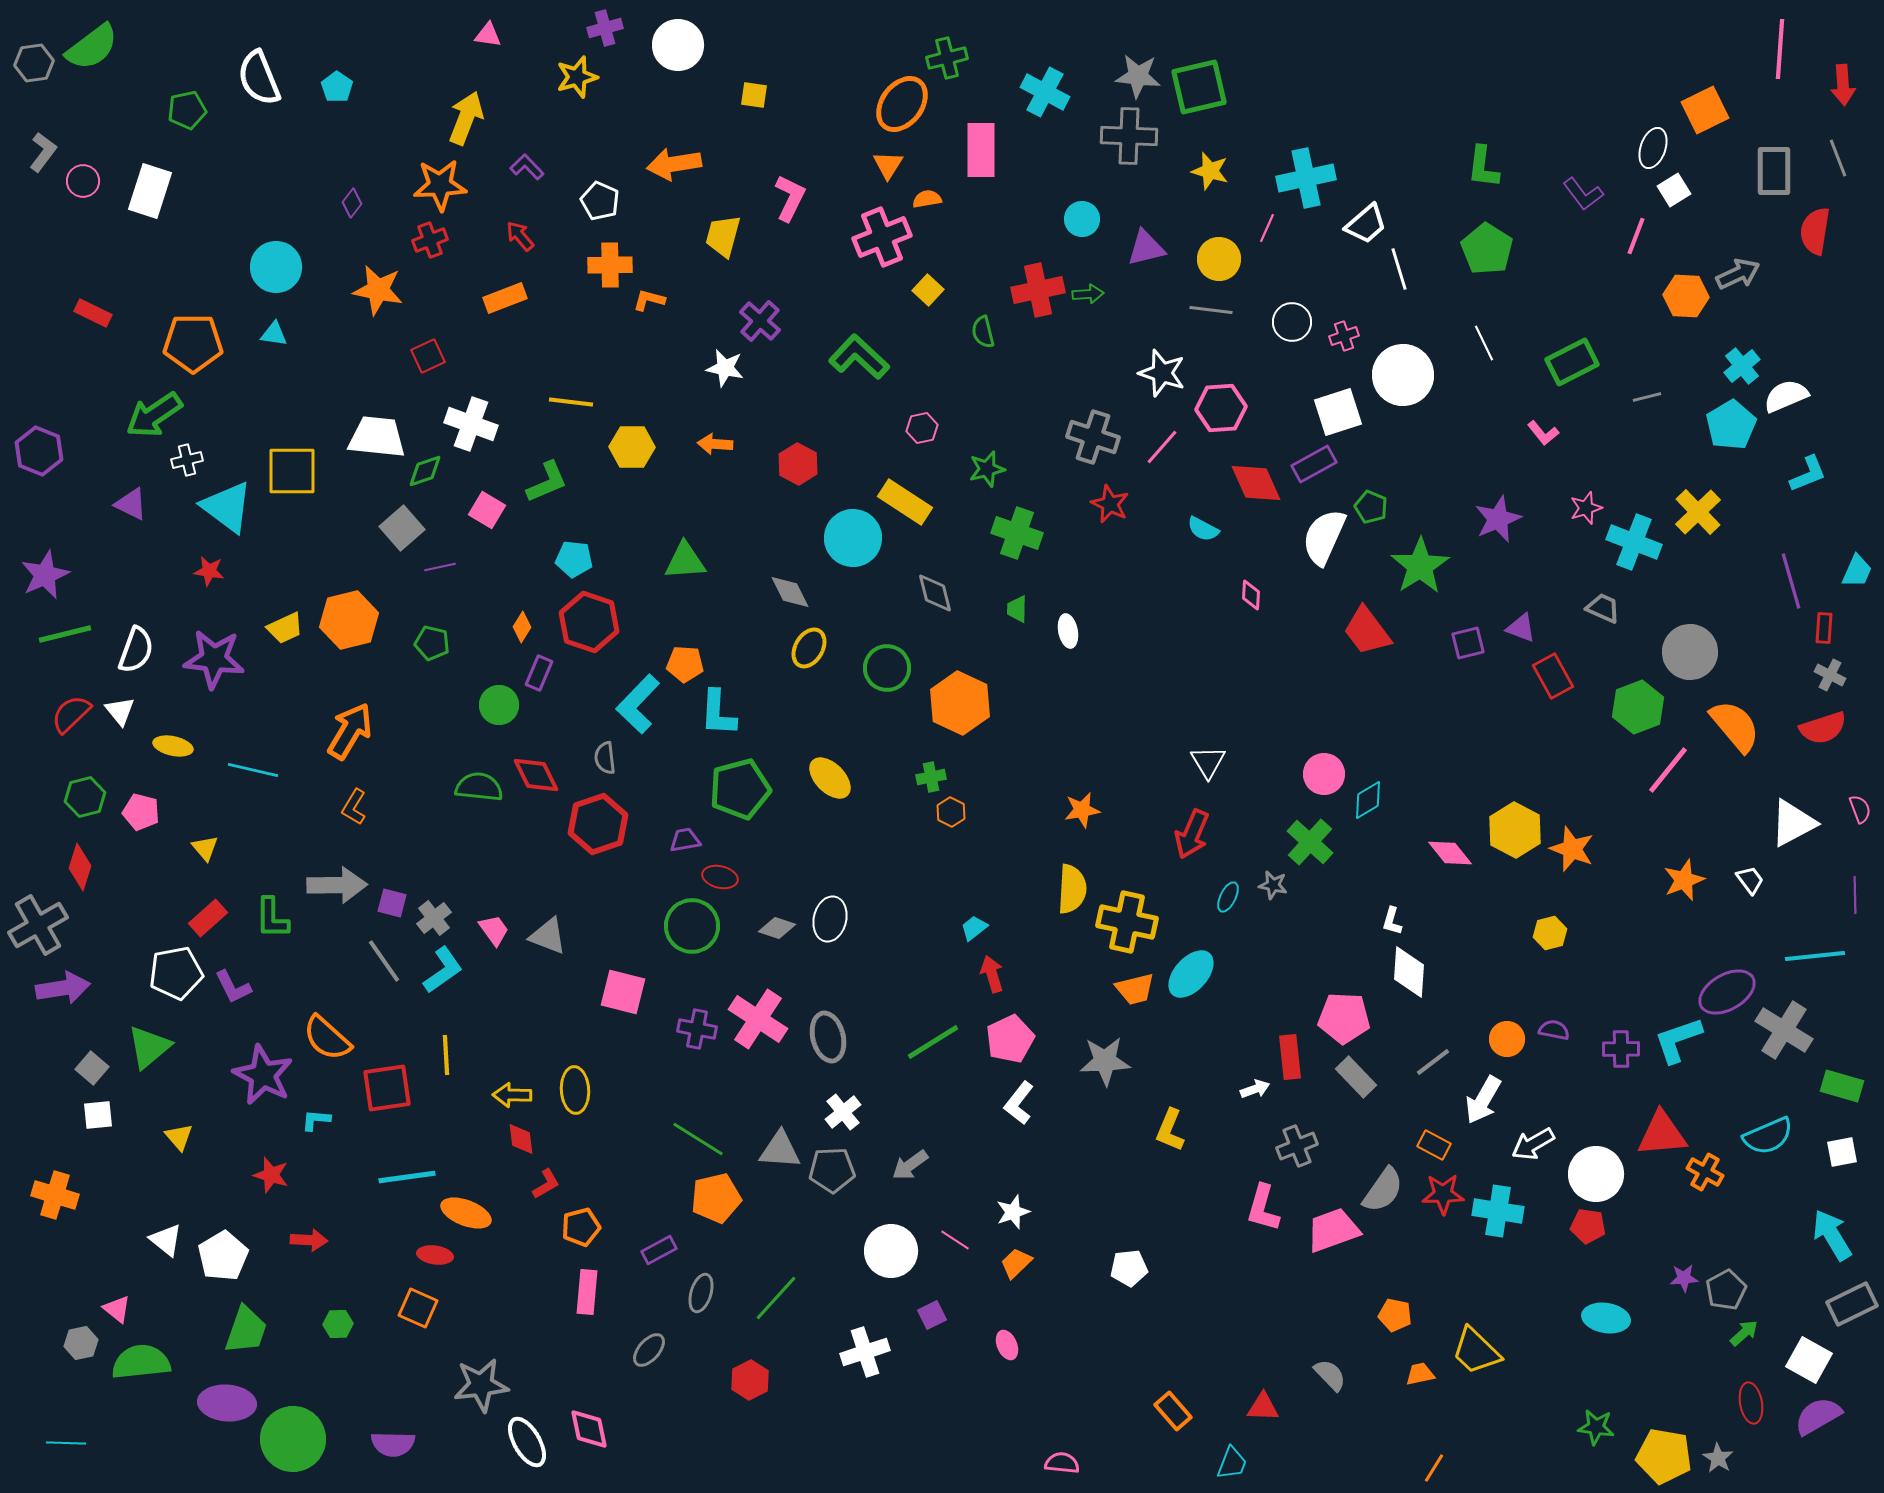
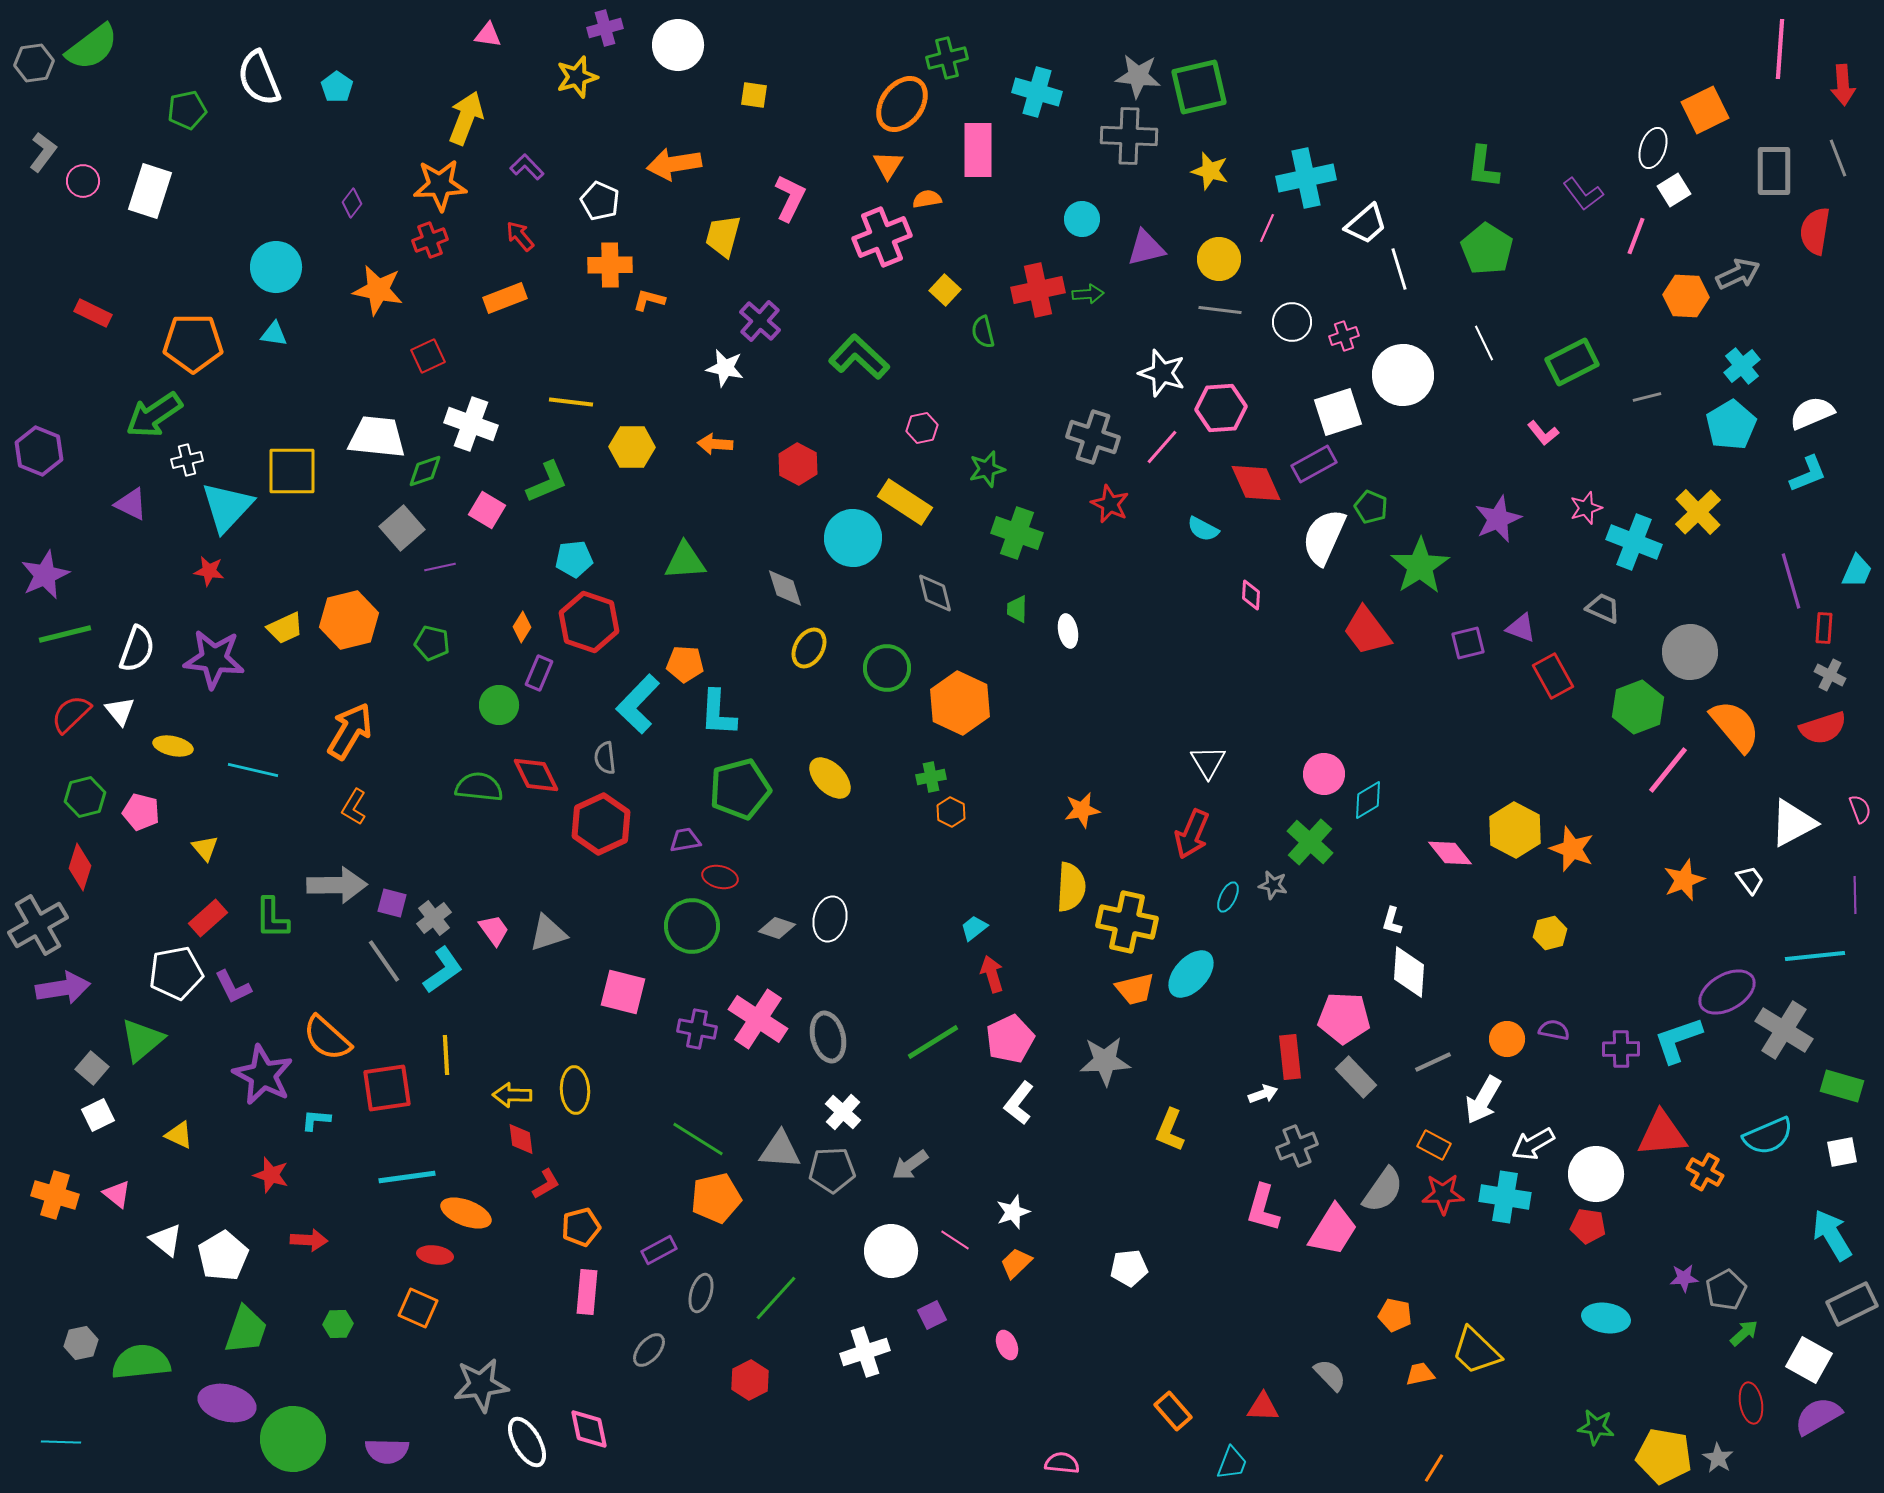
cyan cross at (1045, 92): moved 8 px left; rotated 12 degrees counterclockwise
pink rectangle at (981, 150): moved 3 px left
yellow square at (928, 290): moved 17 px right
gray line at (1211, 310): moved 9 px right
white semicircle at (1786, 396): moved 26 px right, 17 px down
cyan triangle at (227, 507): rotated 36 degrees clockwise
cyan pentagon at (574, 559): rotated 12 degrees counterclockwise
gray diamond at (790, 592): moved 5 px left, 4 px up; rotated 9 degrees clockwise
white semicircle at (136, 650): moved 1 px right, 1 px up
red hexagon at (598, 824): moved 3 px right; rotated 6 degrees counterclockwise
yellow semicircle at (1072, 889): moved 1 px left, 2 px up
gray triangle at (548, 936): moved 3 px up; rotated 39 degrees counterclockwise
green triangle at (149, 1047): moved 7 px left, 7 px up
gray line at (1433, 1062): rotated 12 degrees clockwise
white arrow at (1255, 1089): moved 8 px right, 5 px down
white cross at (843, 1112): rotated 9 degrees counterclockwise
white square at (98, 1115): rotated 20 degrees counterclockwise
yellow triangle at (179, 1137): moved 2 px up; rotated 24 degrees counterclockwise
cyan cross at (1498, 1211): moved 7 px right, 14 px up
pink trapezoid at (1333, 1230): rotated 142 degrees clockwise
pink triangle at (117, 1309): moved 115 px up
purple ellipse at (227, 1403): rotated 10 degrees clockwise
cyan line at (66, 1443): moved 5 px left, 1 px up
purple semicircle at (393, 1444): moved 6 px left, 7 px down
